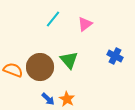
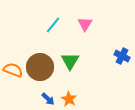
cyan line: moved 6 px down
pink triangle: rotated 21 degrees counterclockwise
blue cross: moved 7 px right
green triangle: moved 1 px right, 1 px down; rotated 12 degrees clockwise
orange star: moved 2 px right
